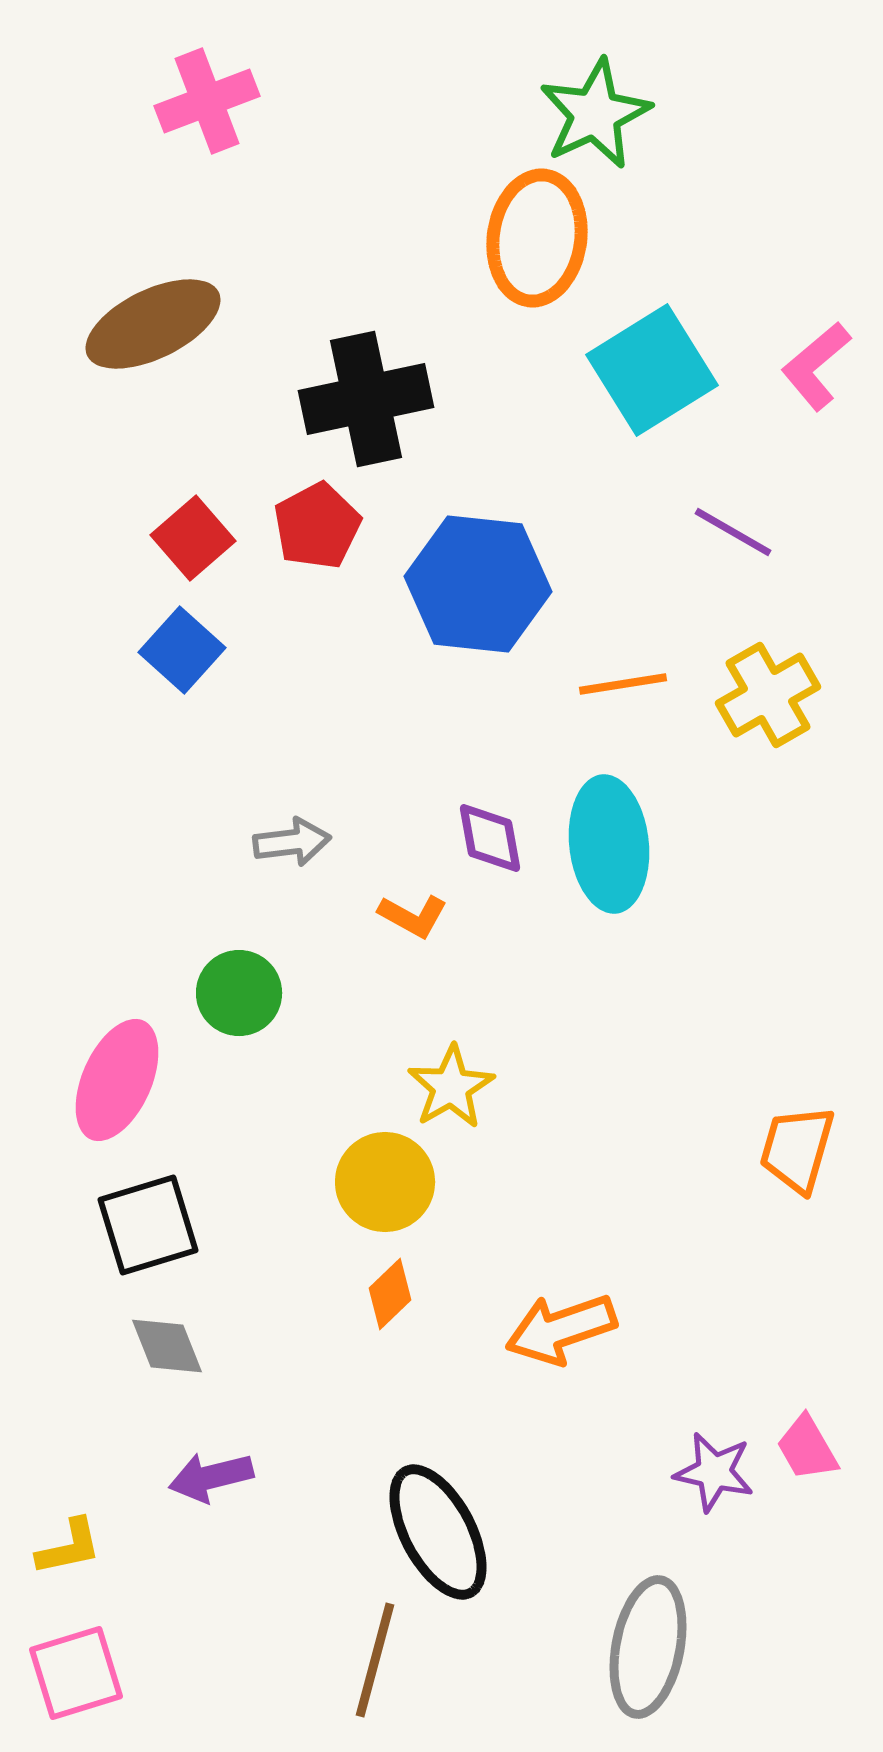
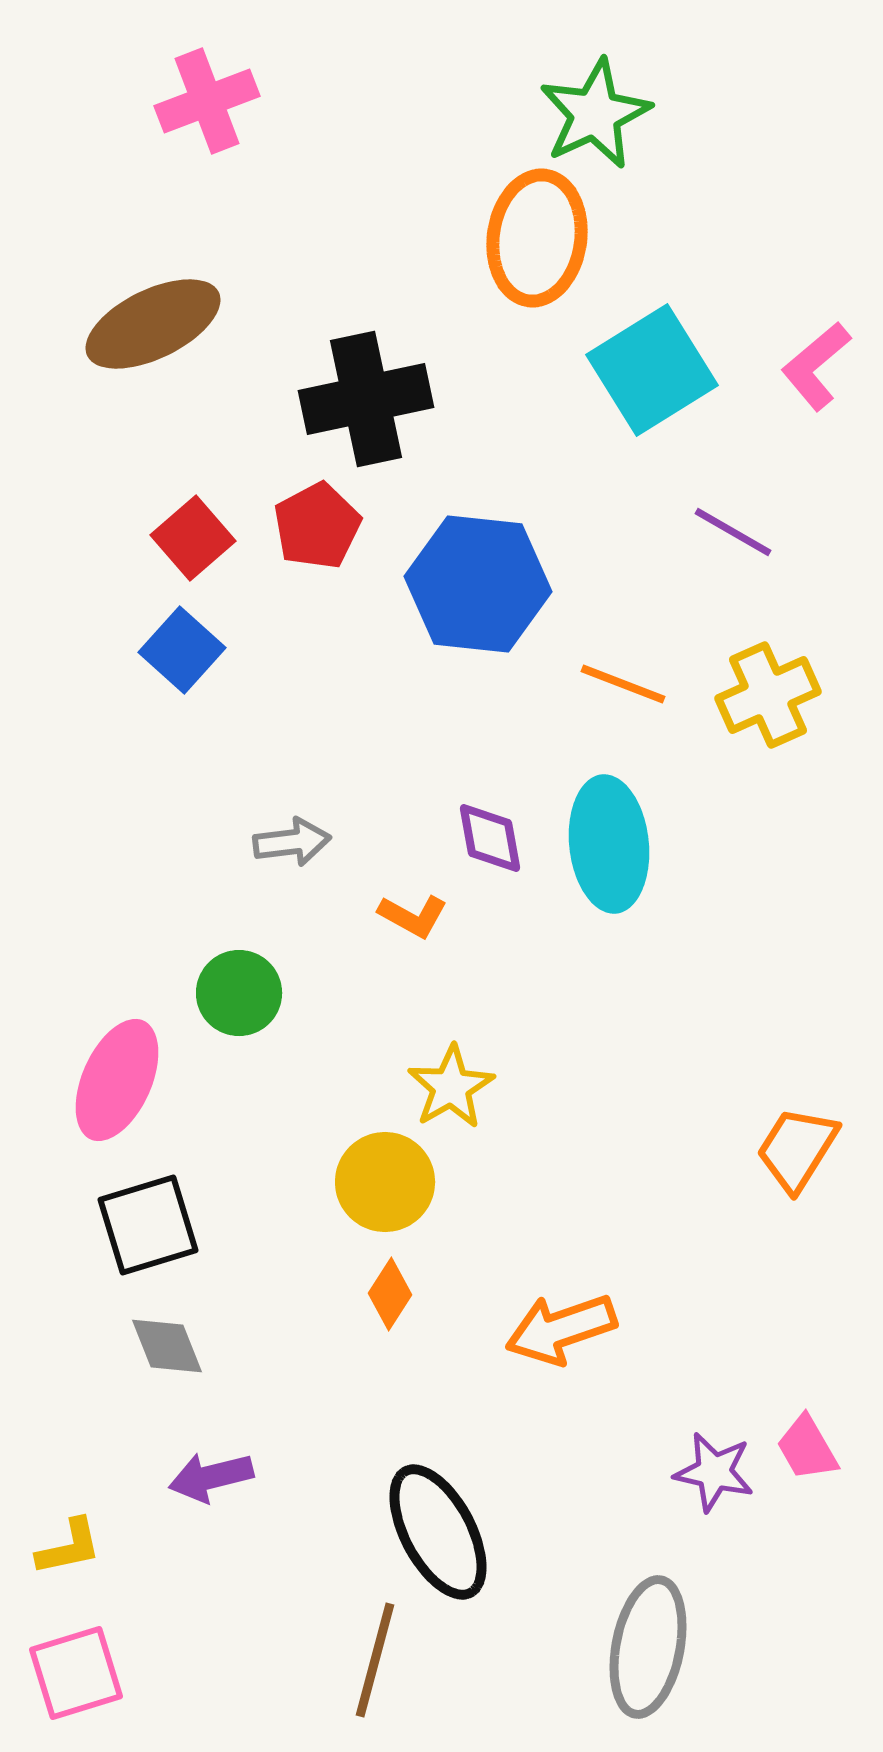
orange line: rotated 30 degrees clockwise
yellow cross: rotated 6 degrees clockwise
orange trapezoid: rotated 16 degrees clockwise
orange diamond: rotated 14 degrees counterclockwise
